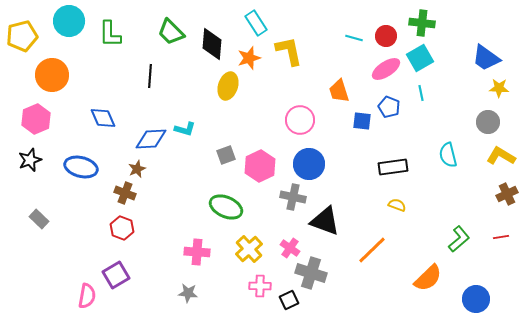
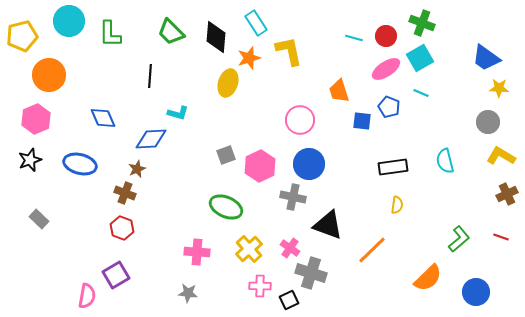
green cross at (422, 23): rotated 15 degrees clockwise
black diamond at (212, 44): moved 4 px right, 7 px up
orange circle at (52, 75): moved 3 px left
yellow ellipse at (228, 86): moved 3 px up
cyan line at (421, 93): rotated 56 degrees counterclockwise
cyan L-shape at (185, 129): moved 7 px left, 16 px up
cyan semicircle at (448, 155): moved 3 px left, 6 px down
blue ellipse at (81, 167): moved 1 px left, 3 px up
yellow semicircle at (397, 205): rotated 78 degrees clockwise
black triangle at (325, 221): moved 3 px right, 4 px down
red line at (501, 237): rotated 28 degrees clockwise
blue circle at (476, 299): moved 7 px up
